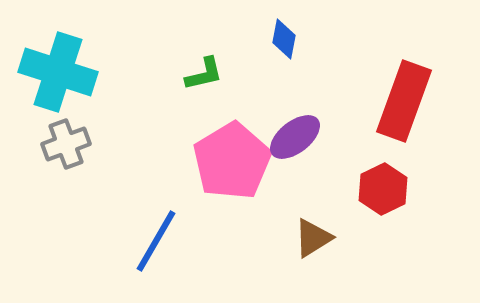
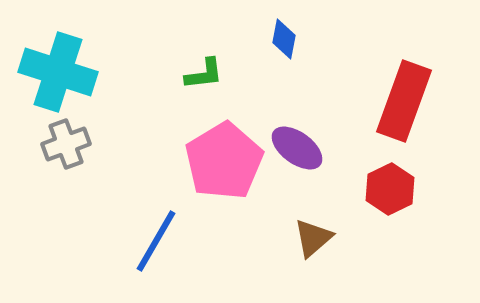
green L-shape: rotated 6 degrees clockwise
purple ellipse: moved 2 px right, 11 px down; rotated 74 degrees clockwise
pink pentagon: moved 8 px left
red hexagon: moved 7 px right
brown triangle: rotated 9 degrees counterclockwise
